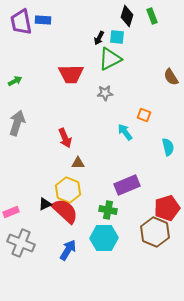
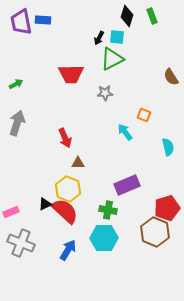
green triangle: moved 2 px right
green arrow: moved 1 px right, 3 px down
yellow hexagon: moved 1 px up
